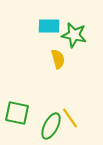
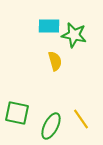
yellow semicircle: moved 3 px left, 2 px down
yellow line: moved 11 px right, 1 px down
